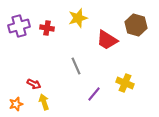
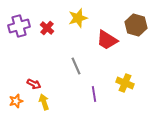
red cross: rotated 32 degrees clockwise
purple line: rotated 49 degrees counterclockwise
orange star: moved 3 px up
